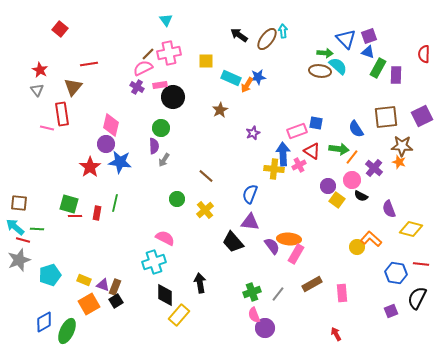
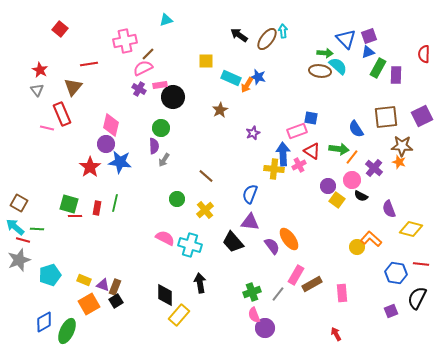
cyan triangle at (166, 20): rotated 48 degrees clockwise
blue triangle at (368, 52): rotated 40 degrees counterclockwise
pink cross at (169, 53): moved 44 px left, 12 px up
blue star at (258, 77): rotated 21 degrees clockwise
purple cross at (137, 87): moved 2 px right, 2 px down
red rectangle at (62, 114): rotated 15 degrees counterclockwise
blue square at (316, 123): moved 5 px left, 5 px up
brown square at (19, 203): rotated 24 degrees clockwise
red rectangle at (97, 213): moved 5 px up
orange ellipse at (289, 239): rotated 50 degrees clockwise
pink rectangle at (296, 254): moved 21 px down
cyan cross at (154, 262): moved 36 px right, 17 px up; rotated 35 degrees clockwise
